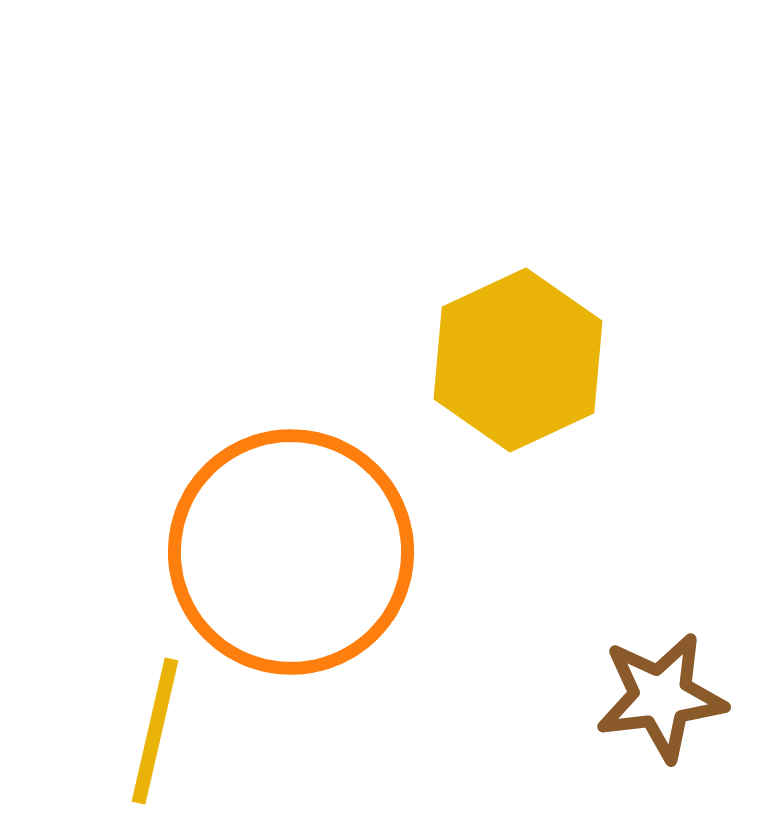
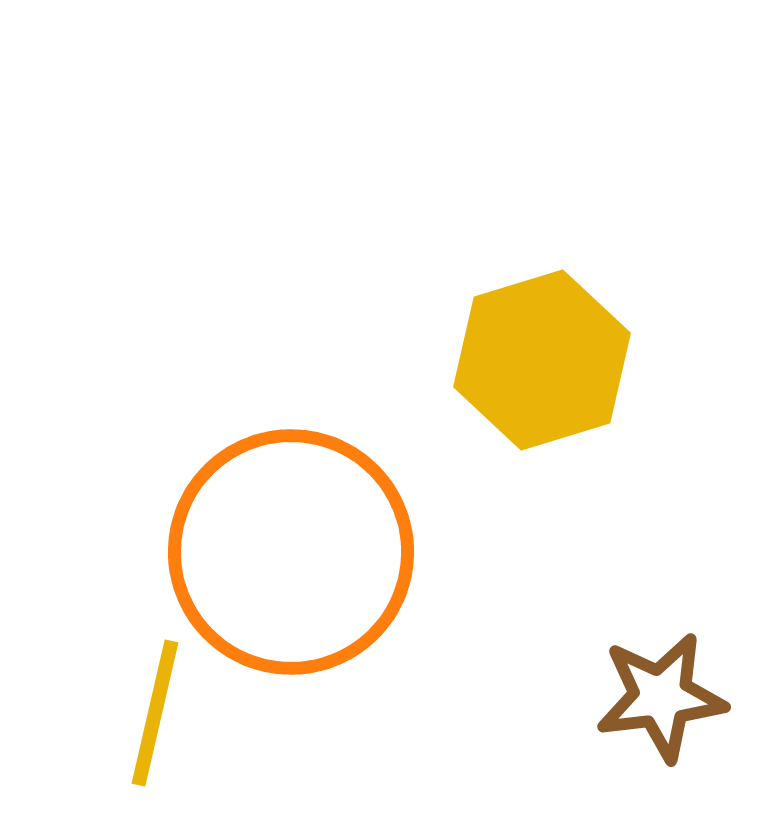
yellow hexagon: moved 24 px right; rotated 8 degrees clockwise
yellow line: moved 18 px up
